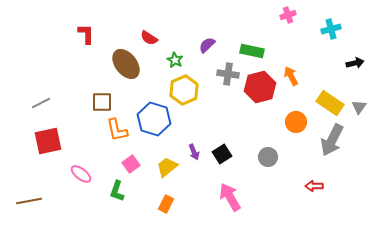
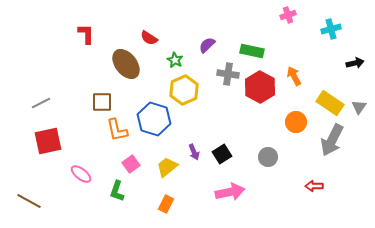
orange arrow: moved 3 px right
red hexagon: rotated 16 degrees counterclockwise
pink arrow: moved 5 px up; rotated 108 degrees clockwise
brown line: rotated 40 degrees clockwise
